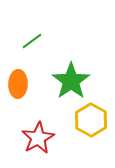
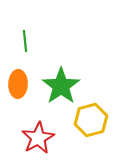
green line: moved 7 px left; rotated 60 degrees counterclockwise
green star: moved 10 px left, 5 px down
yellow hexagon: rotated 16 degrees clockwise
